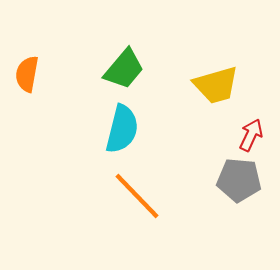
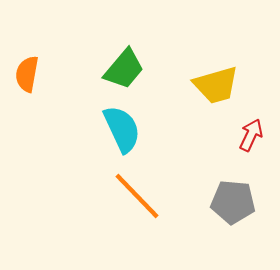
cyan semicircle: rotated 39 degrees counterclockwise
gray pentagon: moved 6 px left, 22 px down
